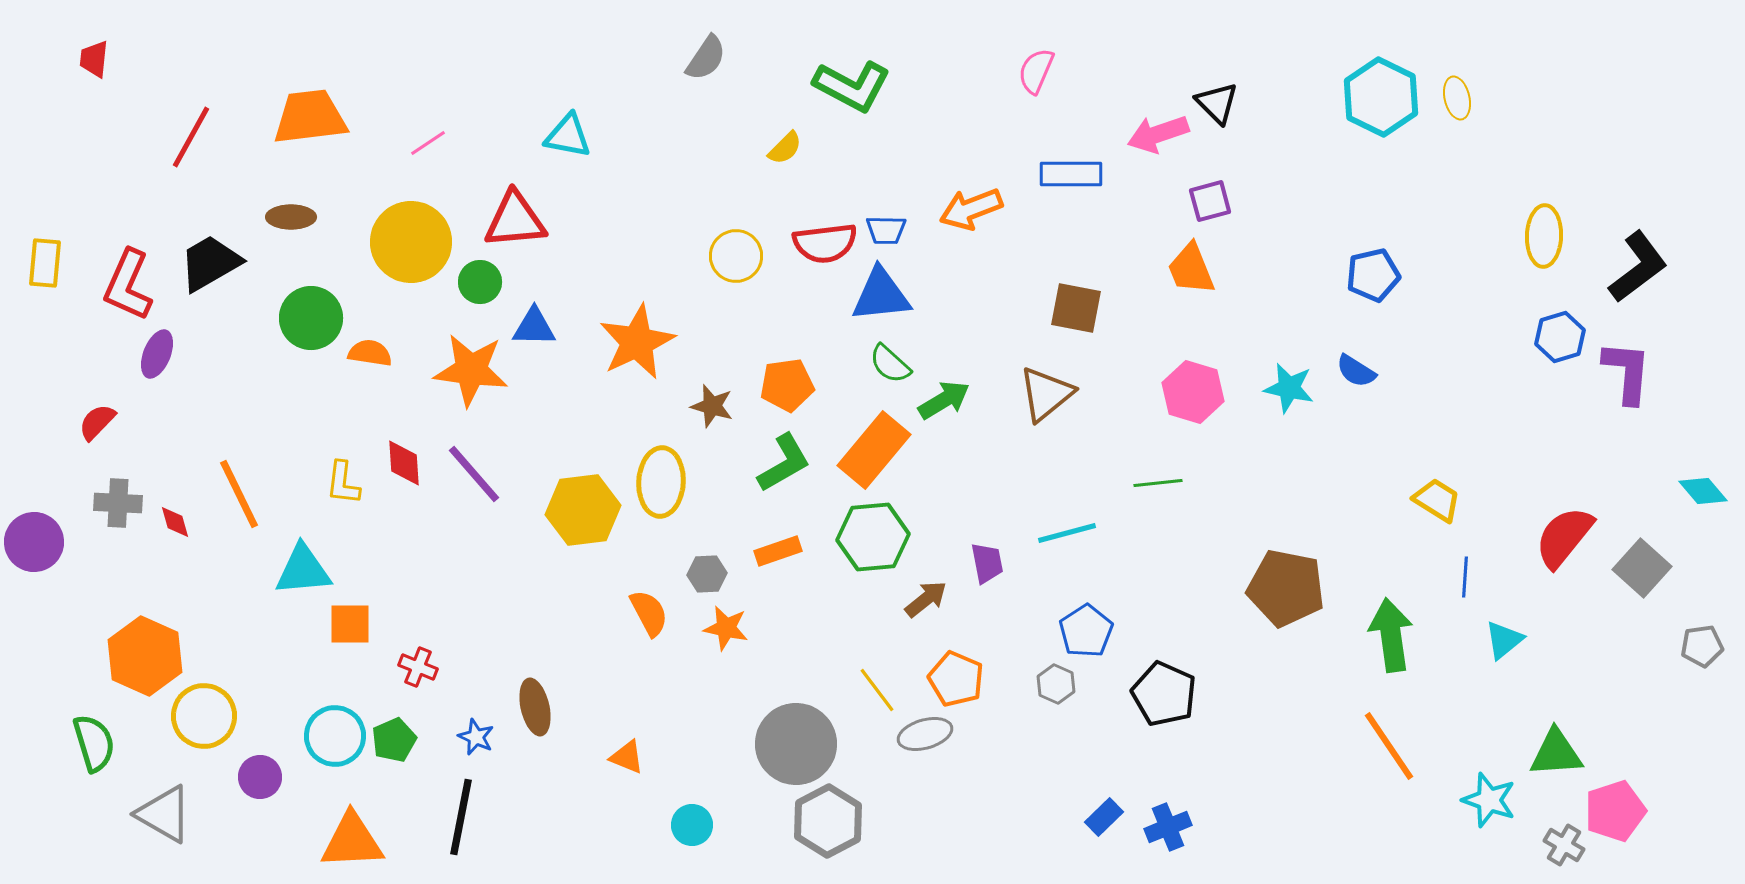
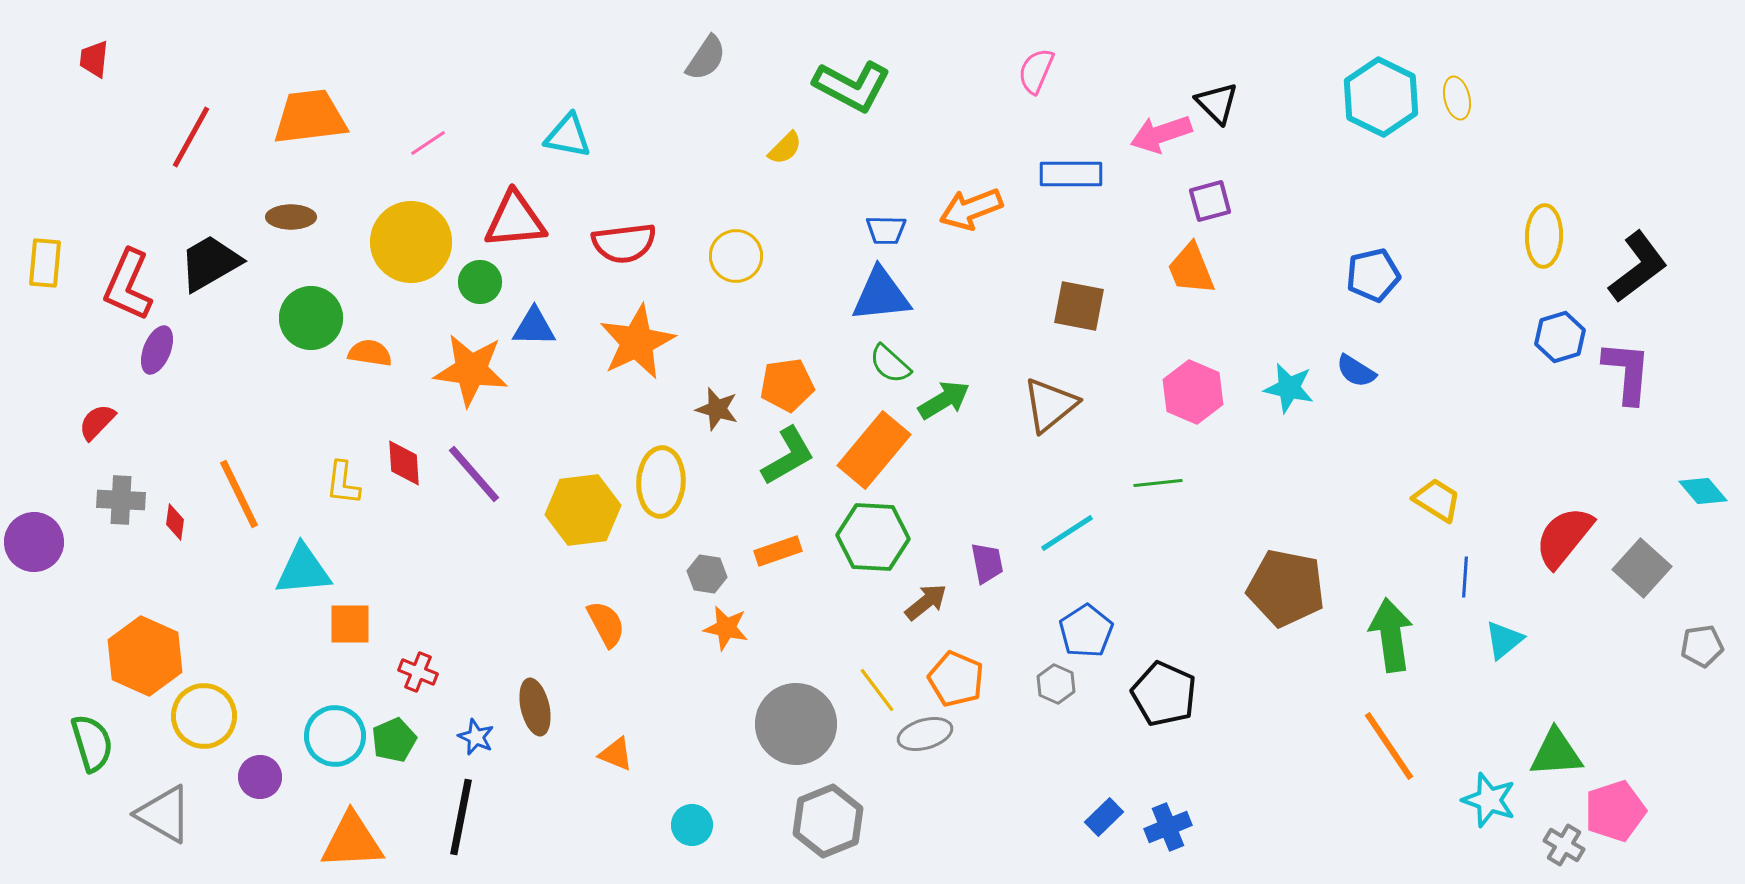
pink arrow at (1158, 134): moved 3 px right
red semicircle at (825, 243): moved 201 px left
brown square at (1076, 308): moved 3 px right, 2 px up
purple ellipse at (157, 354): moved 4 px up
pink hexagon at (1193, 392): rotated 6 degrees clockwise
brown triangle at (1046, 394): moved 4 px right, 11 px down
brown star at (712, 406): moved 5 px right, 3 px down
green L-shape at (784, 463): moved 4 px right, 7 px up
gray cross at (118, 503): moved 3 px right, 3 px up
red diamond at (175, 522): rotated 24 degrees clockwise
cyan line at (1067, 533): rotated 18 degrees counterclockwise
green hexagon at (873, 537): rotated 8 degrees clockwise
gray hexagon at (707, 574): rotated 12 degrees clockwise
brown arrow at (926, 599): moved 3 px down
orange semicircle at (649, 613): moved 43 px left, 11 px down
red cross at (418, 667): moved 5 px down
green semicircle at (94, 743): moved 2 px left
gray circle at (796, 744): moved 20 px up
orange triangle at (627, 757): moved 11 px left, 3 px up
gray hexagon at (828, 821): rotated 6 degrees clockwise
